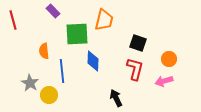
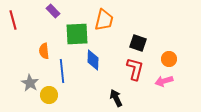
blue diamond: moved 1 px up
